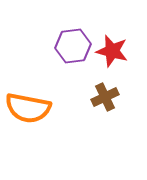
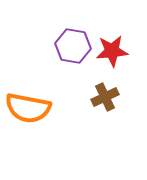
purple hexagon: rotated 16 degrees clockwise
red star: rotated 20 degrees counterclockwise
